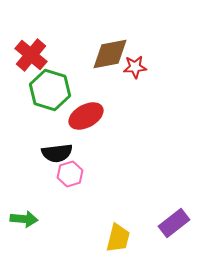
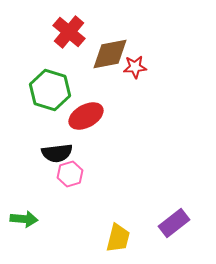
red cross: moved 38 px right, 23 px up
